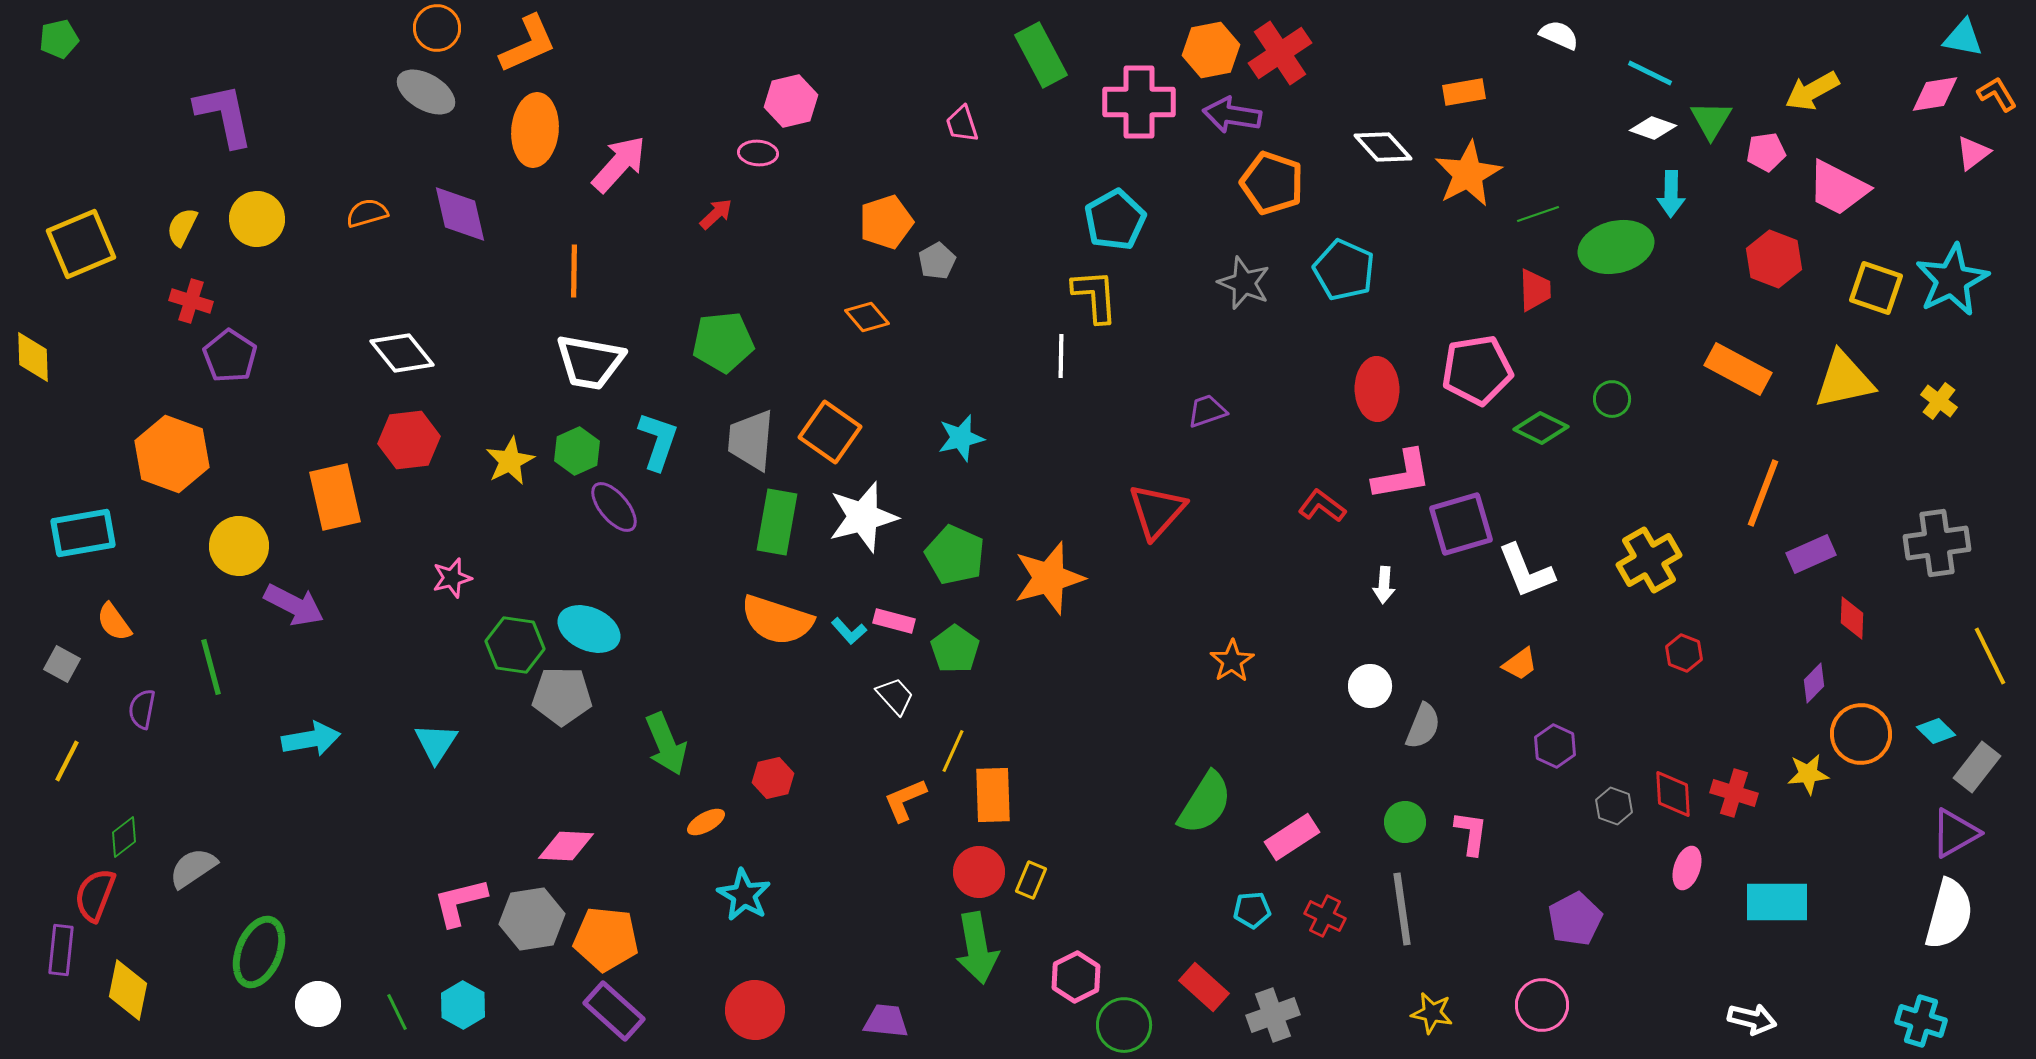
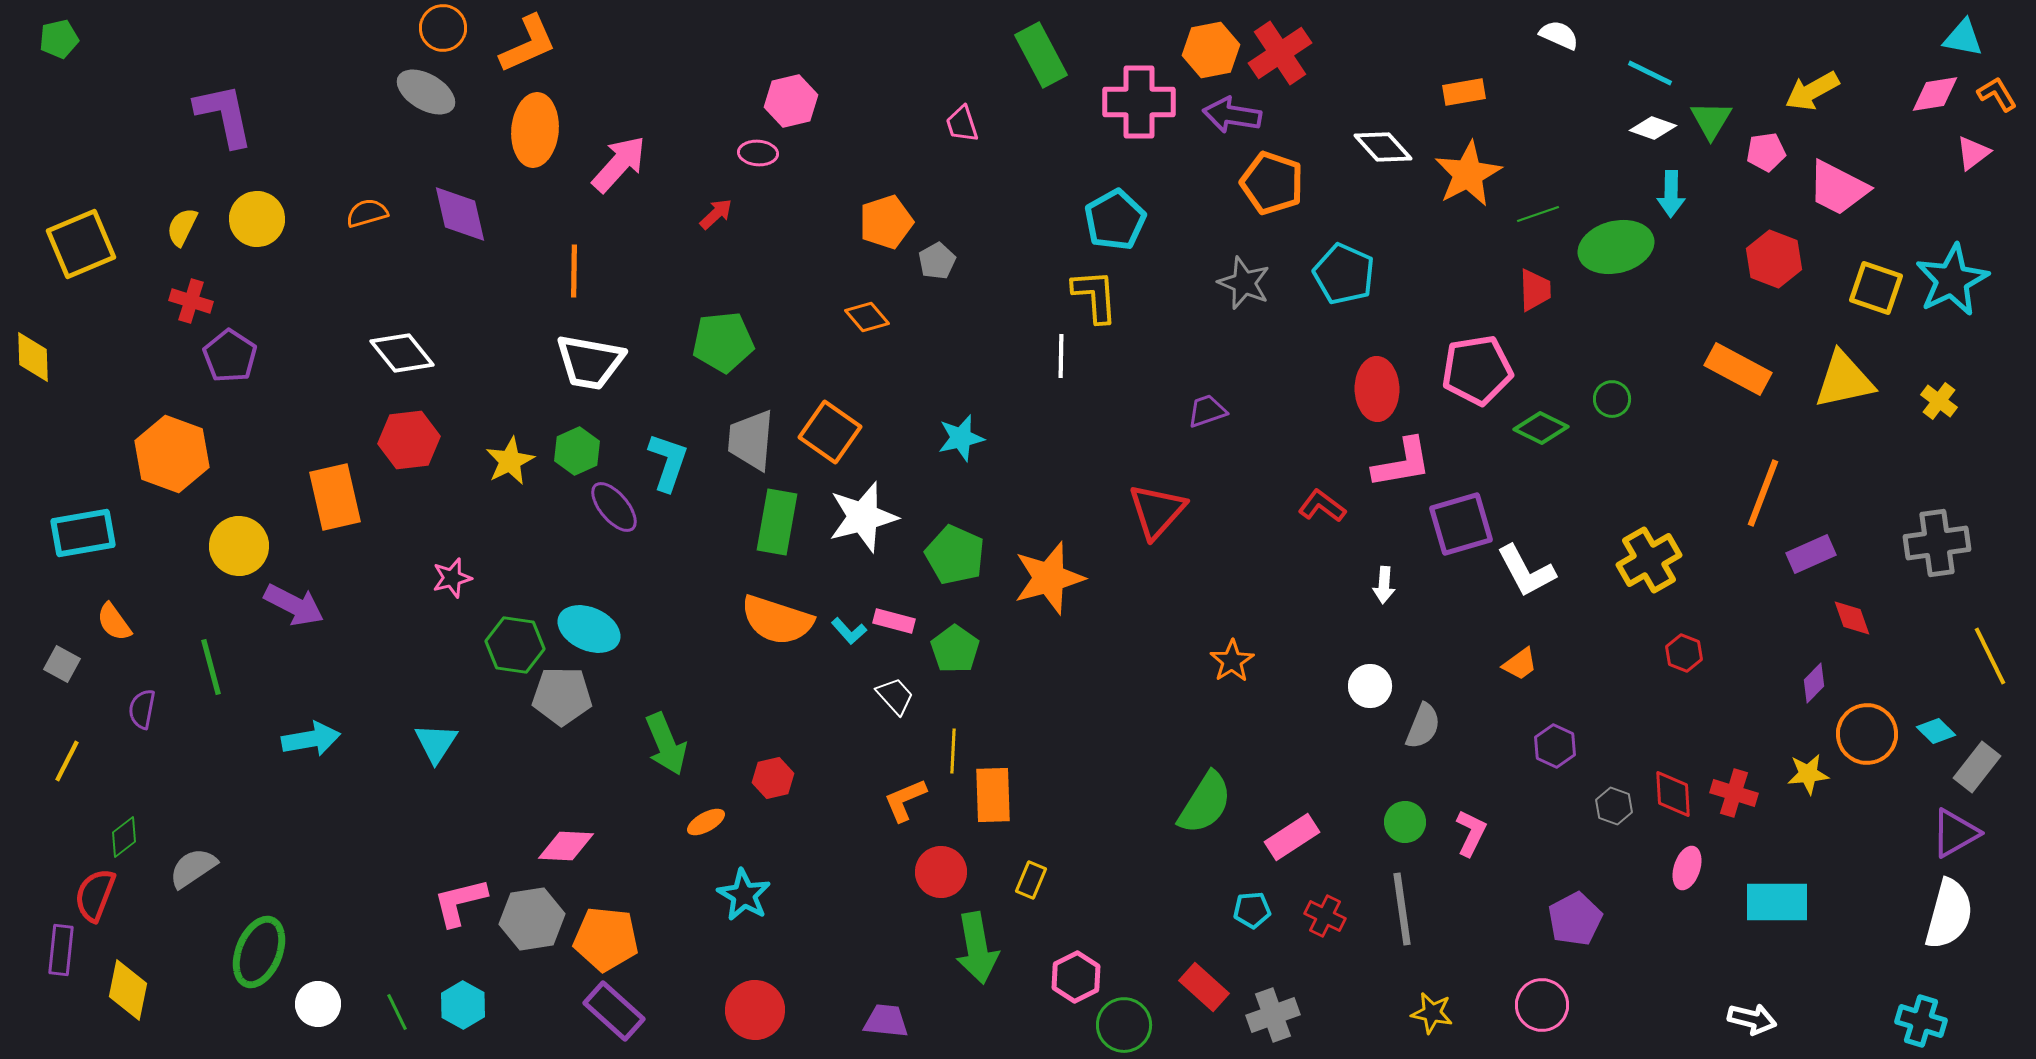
orange circle at (437, 28): moved 6 px right
cyan pentagon at (1344, 270): moved 4 px down
cyan L-shape at (658, 441): moved 10 px right, 21 px down
pink L-shape at (1402, 475): moved 12 px up
white L-shape at (1526, 571): rotated 6 degrees counterclockwise
red diamond at (1852, 618): rotated 21 degrees counterclockwise
orange circle at (1861, 734): moved 6 px right
yellow line at (953, 751): rotated 21 degrees counterclockwise
pink L-shape at (1471, 833): rotated 18 degrees clockwise
red circle at (979, 872): moved 38 px left
